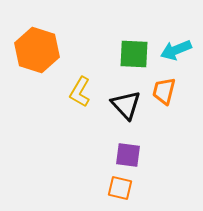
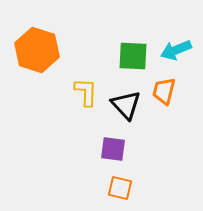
green square: moved 1 px left, 2 px down
yellow L-shape: moved 6 px right; rotated 152 degrees clockwise
purple square: moved 15 px left, 6 px up
